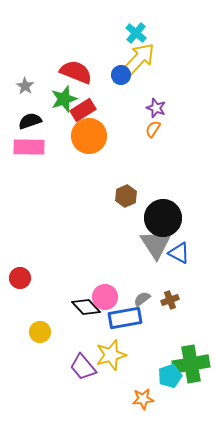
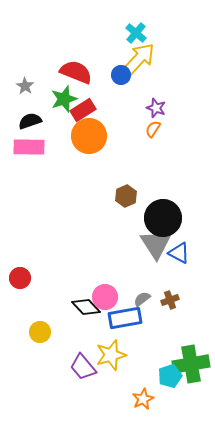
orange star: rotated 20 degrees counterclockwise
